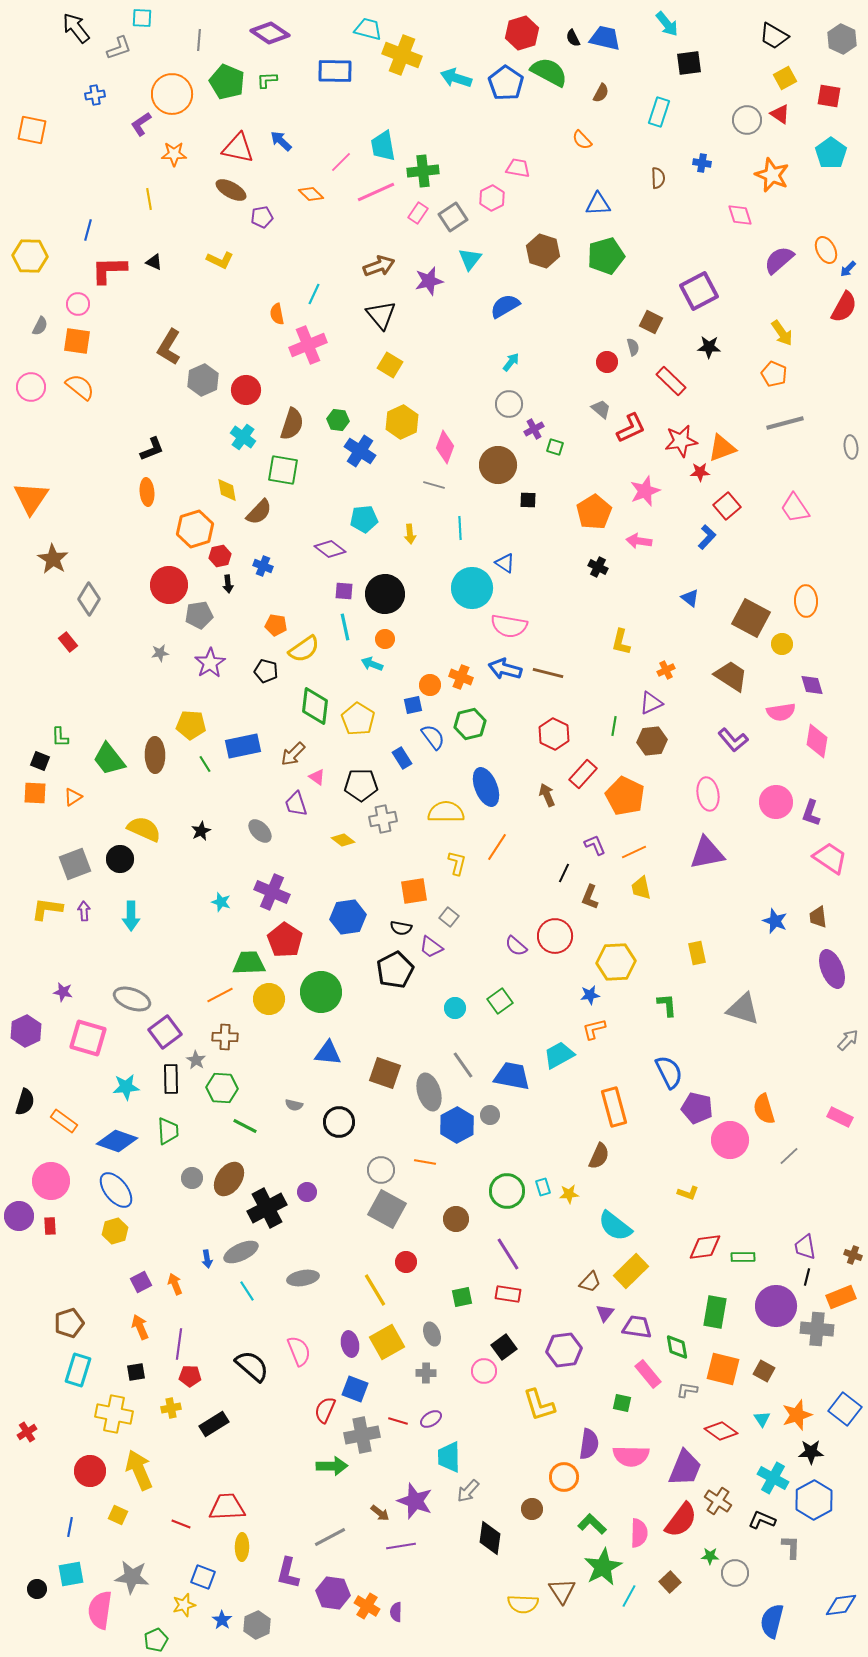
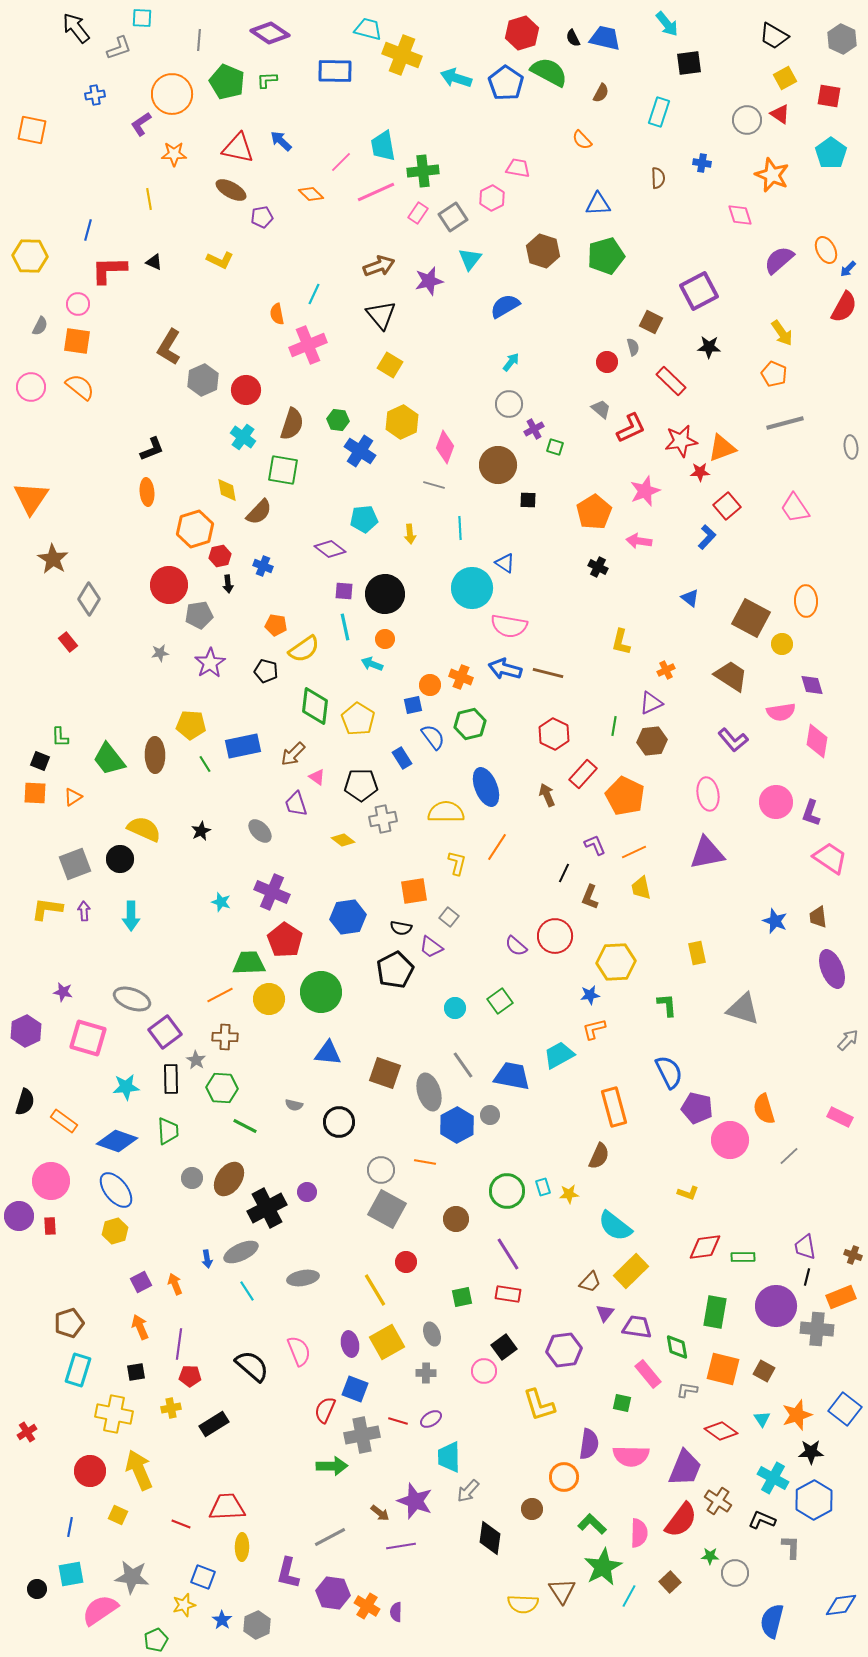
pink semicircle at (100, 1610): rotated 48 degrees clockwise
